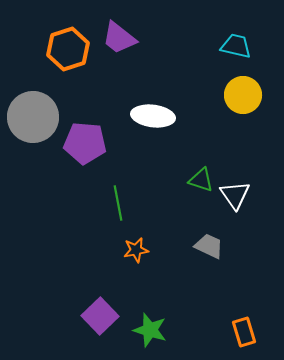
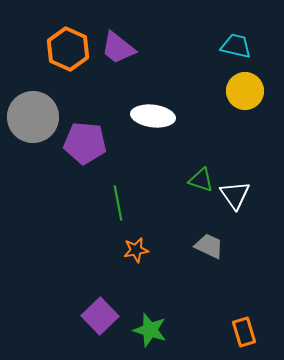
purple trapezoid: moved 1 px left, 10 px down
orange hexagon: rotated 18 degrees counterclockwise
yellow circle: moved 2 px right, 4 px up
